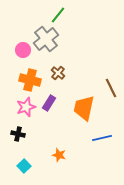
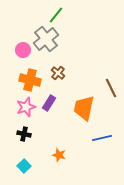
green line: moved 2 px left
black cross: moved 6 px right
